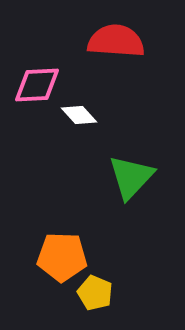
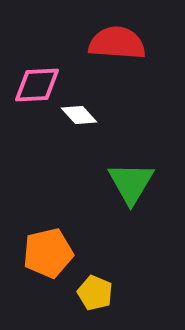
red semicircle: moved 1 px right, 2 px down
green triangle: moved 6 px down; rotated 12 degrees counterclockwise
orange pentagon: moved 14 px left, 4 px up; rotated 15 degrees counterclockwise
